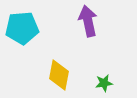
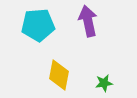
cyan pentagon: moved 16 px right, 3 px up
